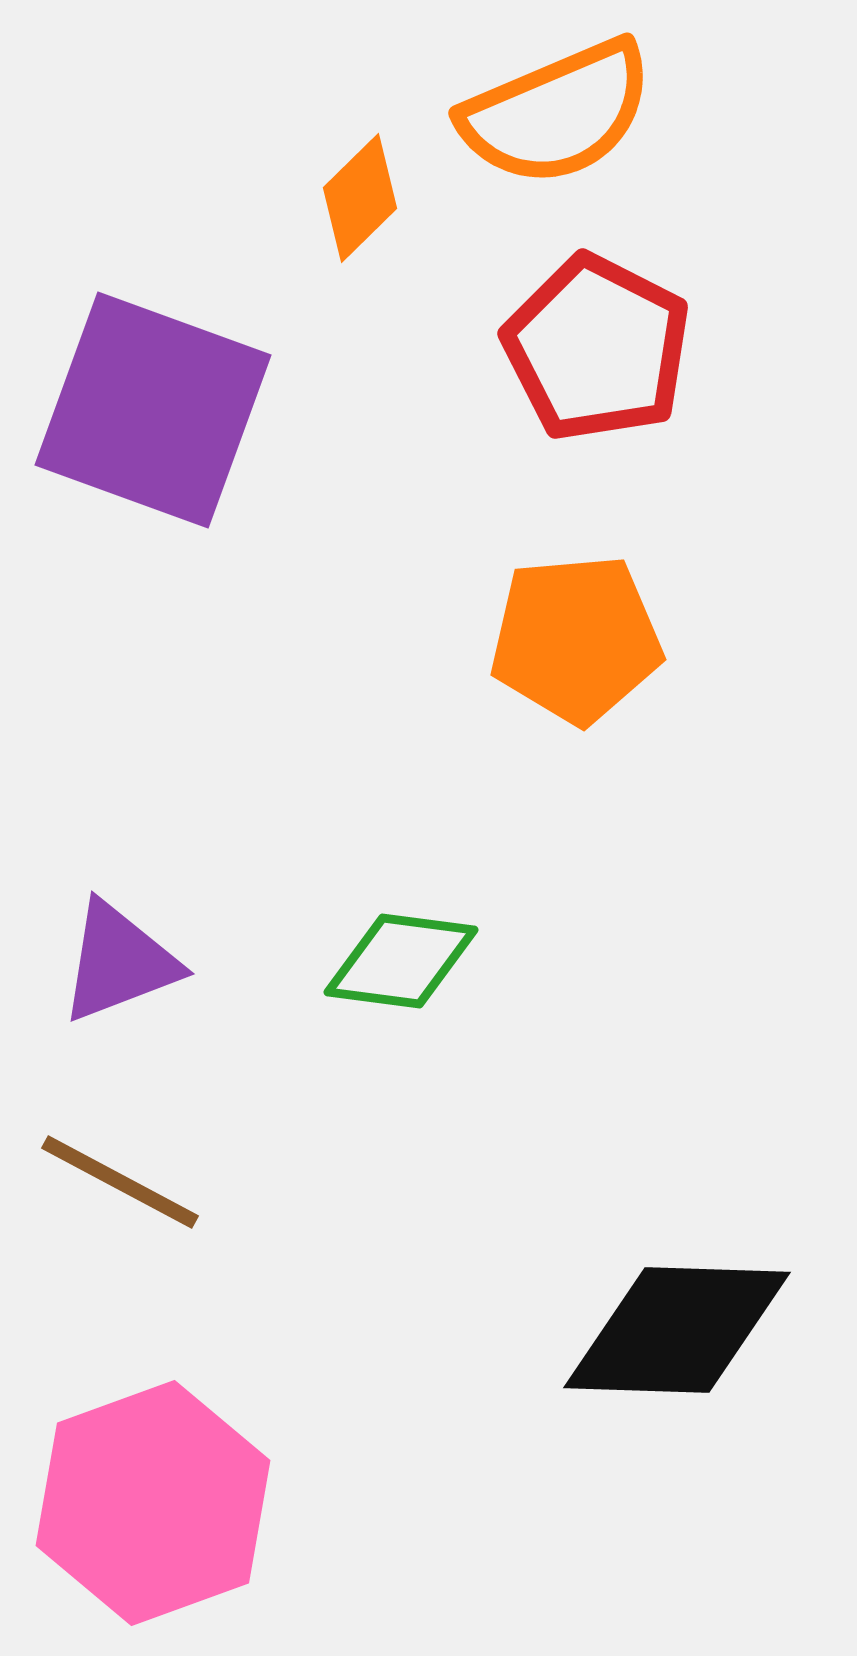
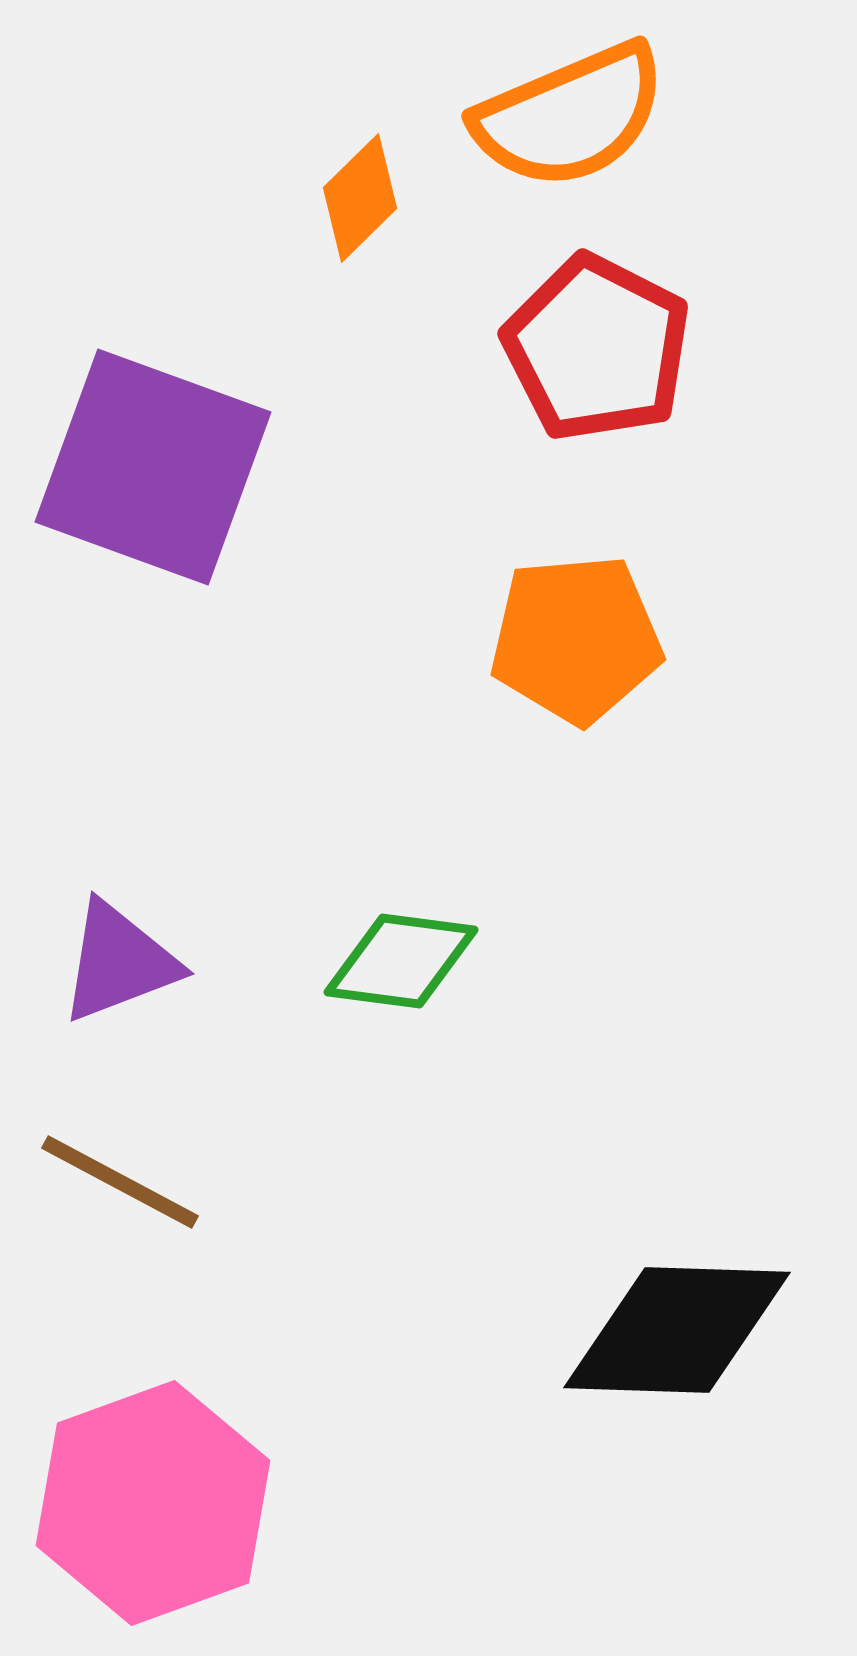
orange semicircle: moved 13 px right, 3 px down
purple square: moved 57 px down
